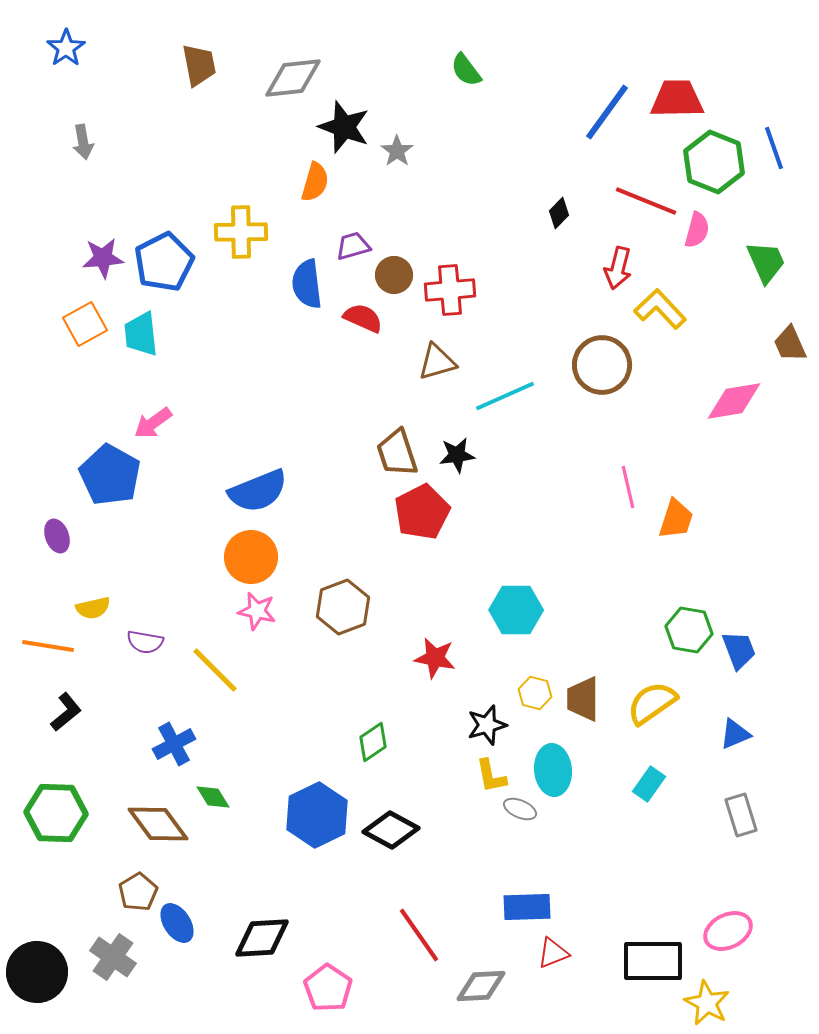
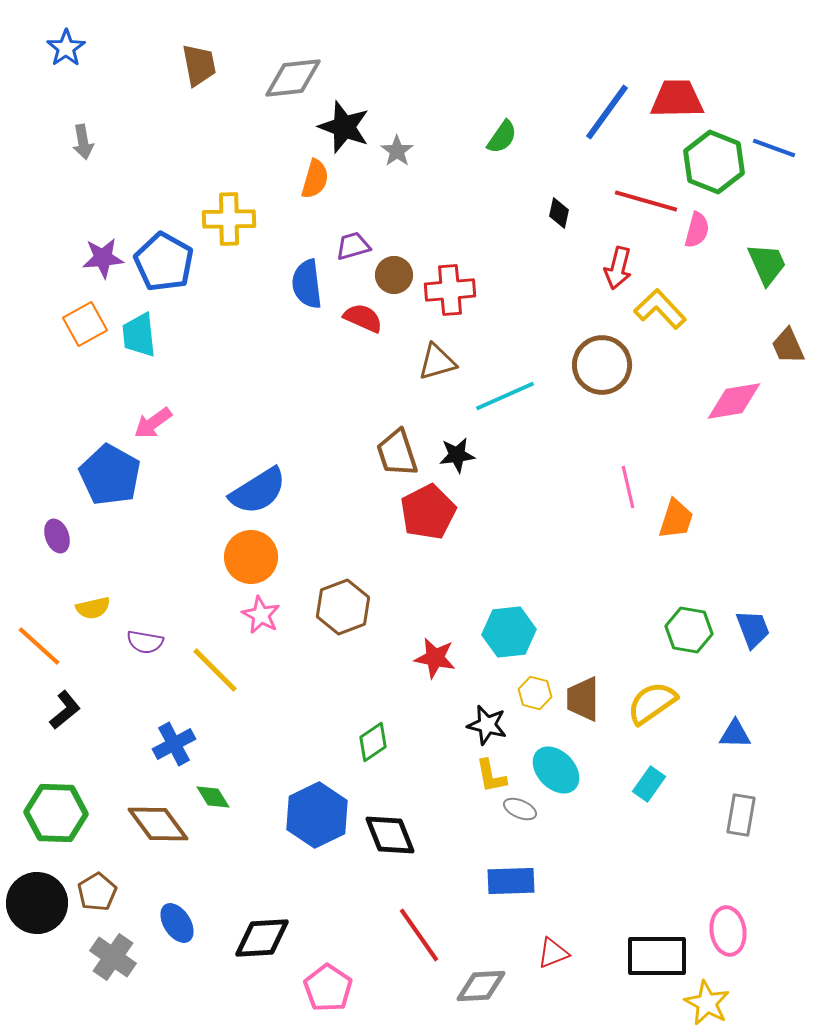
green semicircle at (466, 70): moved 36 px right, 67 px down; rotated 108 degrees counterclockwise
blue line at (774, 148): rotated 51 degrees counterclockwise
orange semicircle at (315, 182): moved 3 px up
red line at (646, 201): rotated 6 degrees counterclockwise
black diamond at (559, 213): rotated 32 degrees counterclockwise
yellow cross at (241, 232): moved 12 px left, 13 px up
blue pentagon at (164, 262): rotated 16 degrees counterclockwise
green trapezoid at (766, 262): moved 1 px right, 2 px down
cyan trapezoid at (141, 334): moved 2 px left, 1 px down
brown trapezoid at (790, 344): moved 2 px left, 2 px down
blue semicircle at (258, 491): rotated 10 degrees counterclockwise
red pentagon at (422, 512): moved 6 px right
cyan hexagon at (516, 610): moved 7 px left, 22 px down; rotated 6 degrees counterclockwise
pink star at (257, 611): moved 4 px right, 4 px down; rotated 15 degrees clockwise
orange line at (48, 646): moved 9 px left; rotated 33 degrees clockwise
blue trapezoid at (739, 650): moved 14 px right, 21 px up
black L-shape at (66, 712): moved 1 px left, 2 px up
black star at (487, 725): rotated 30 degrees clockwise
blue triangle at (735, 734): rotated 24 degrees clockwise
cyan ellipse at (553, 770): moved 3 px right; rotated 39 degrees counterclockwise
gray rectangle at (741, 815): rotated 27 degrees clockwise
black diamond at (391, 830): moved 1 px left, 5 px down; rotated 40 degrees clockwise
brown pentagon at (138, 892): moved 41 px left
blue rectangle at (527, 907): moved 16 px left, 26 px up
pink ellipse at (728, 931): rotated 72 degrees counterclockwise
black rectangle at (653, 961): moved 4 px right, 5 px up
black circle at (37, 972): moved 69 px up
